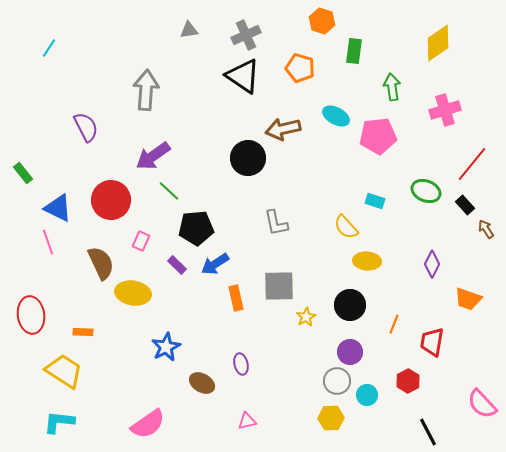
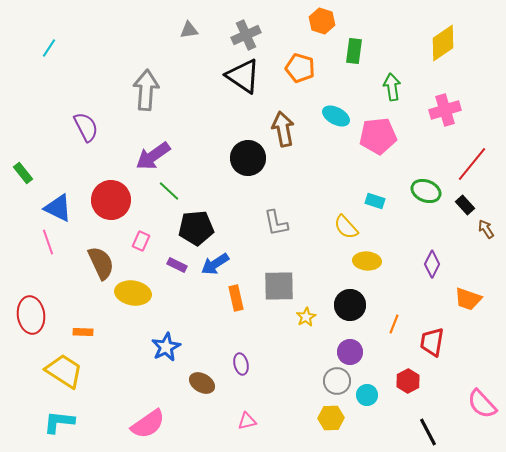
yellow diamond at (438, 43): moved 5 px right
brown arrow at (283, 129): rotated 92 degrees clockwise
purple rectangle at (177, 265): rotated 18 degrees counterclockwise
